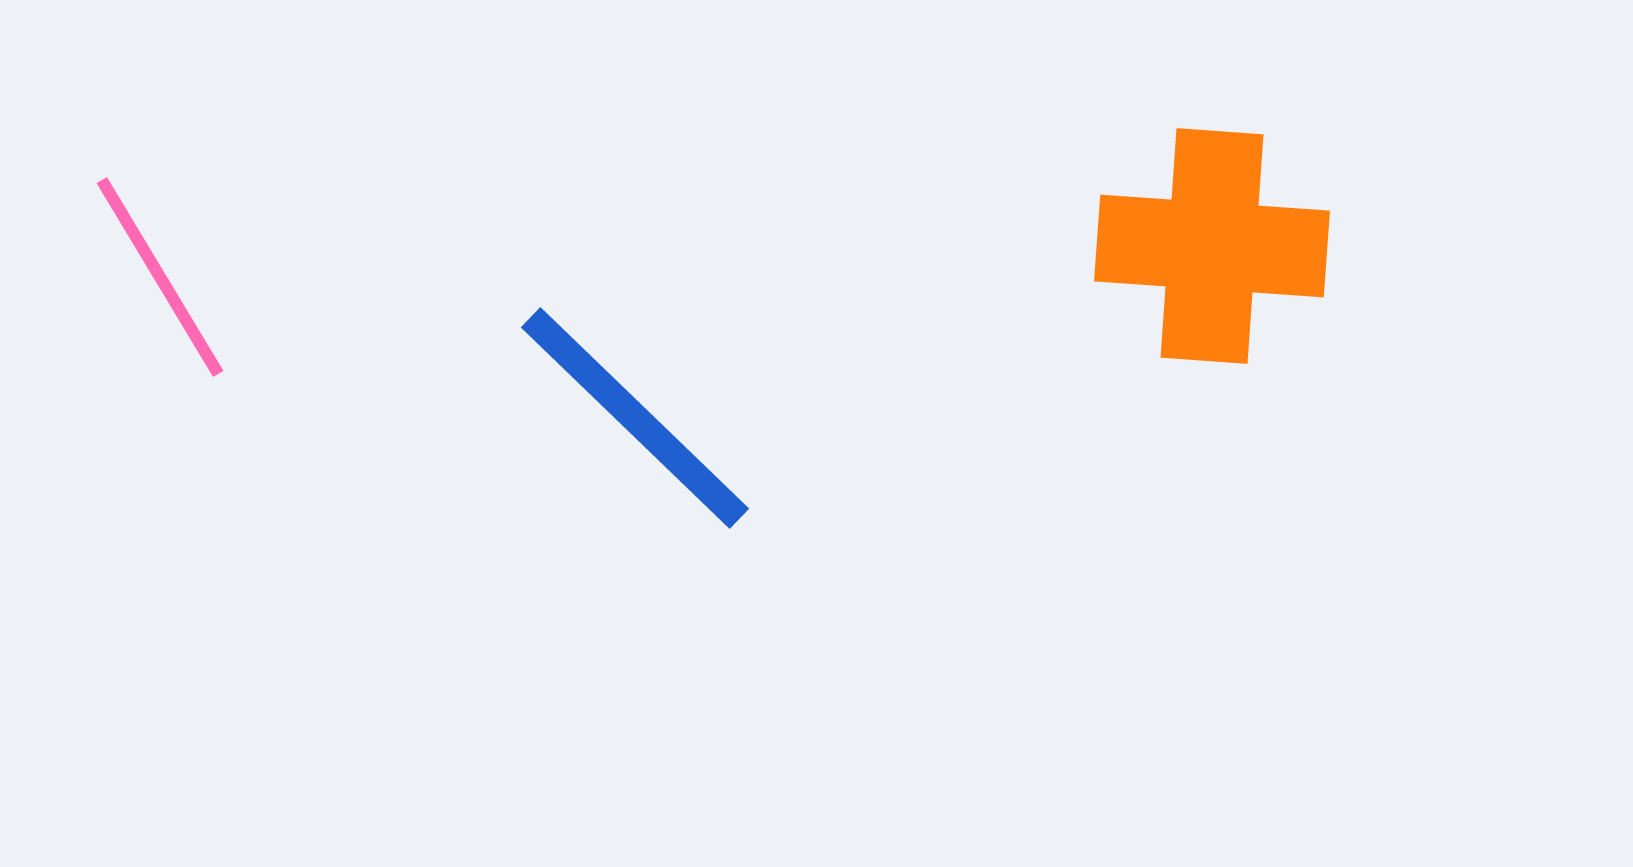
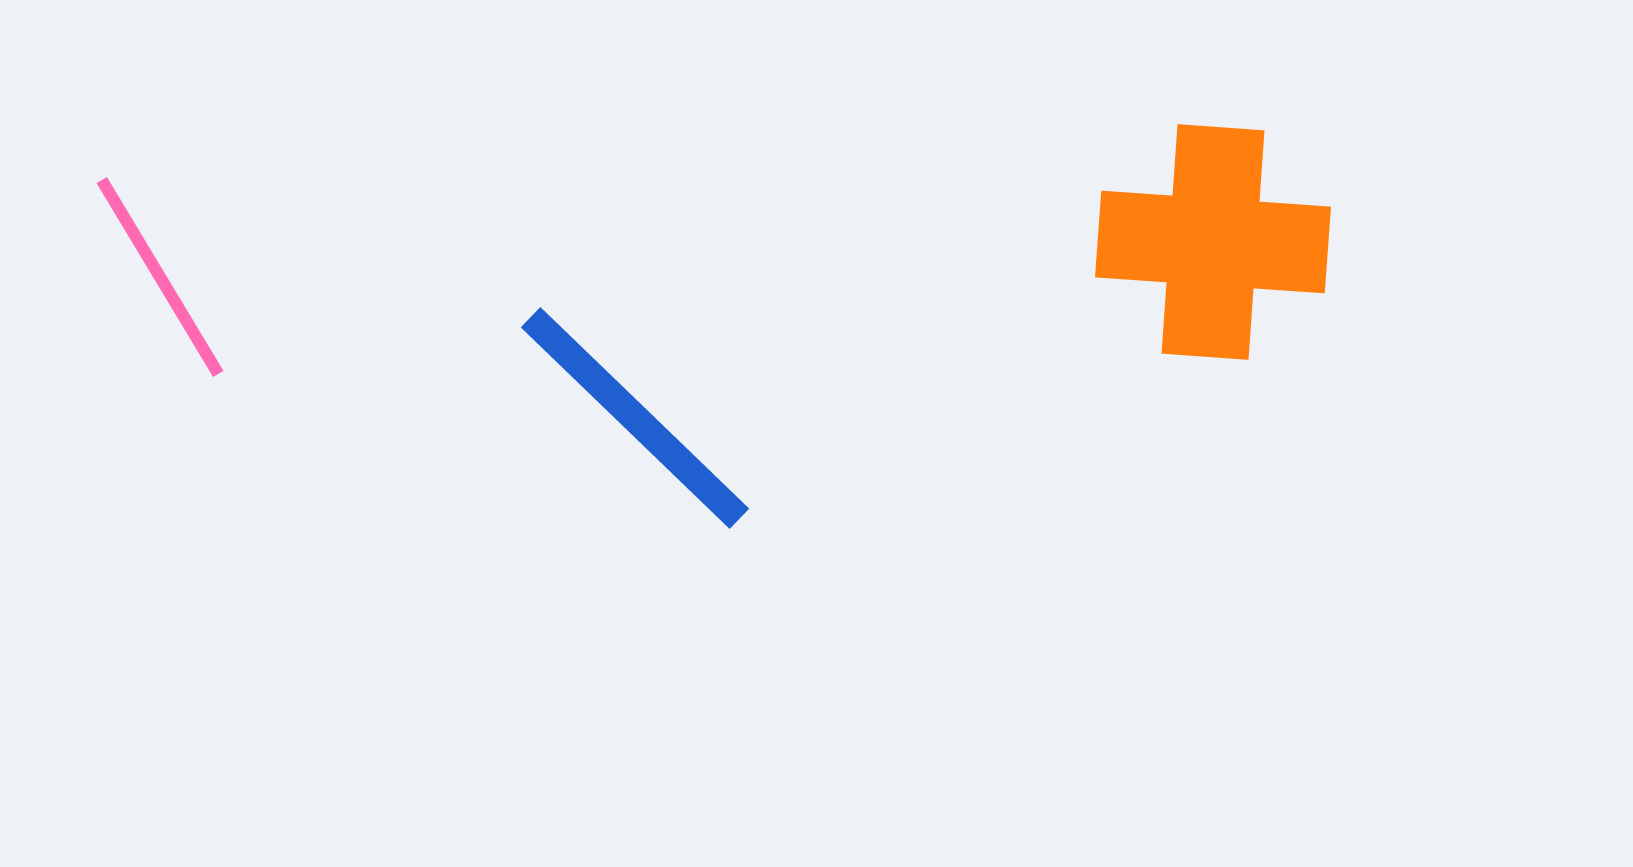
orange cross: moved 1 px right, 4 px up
